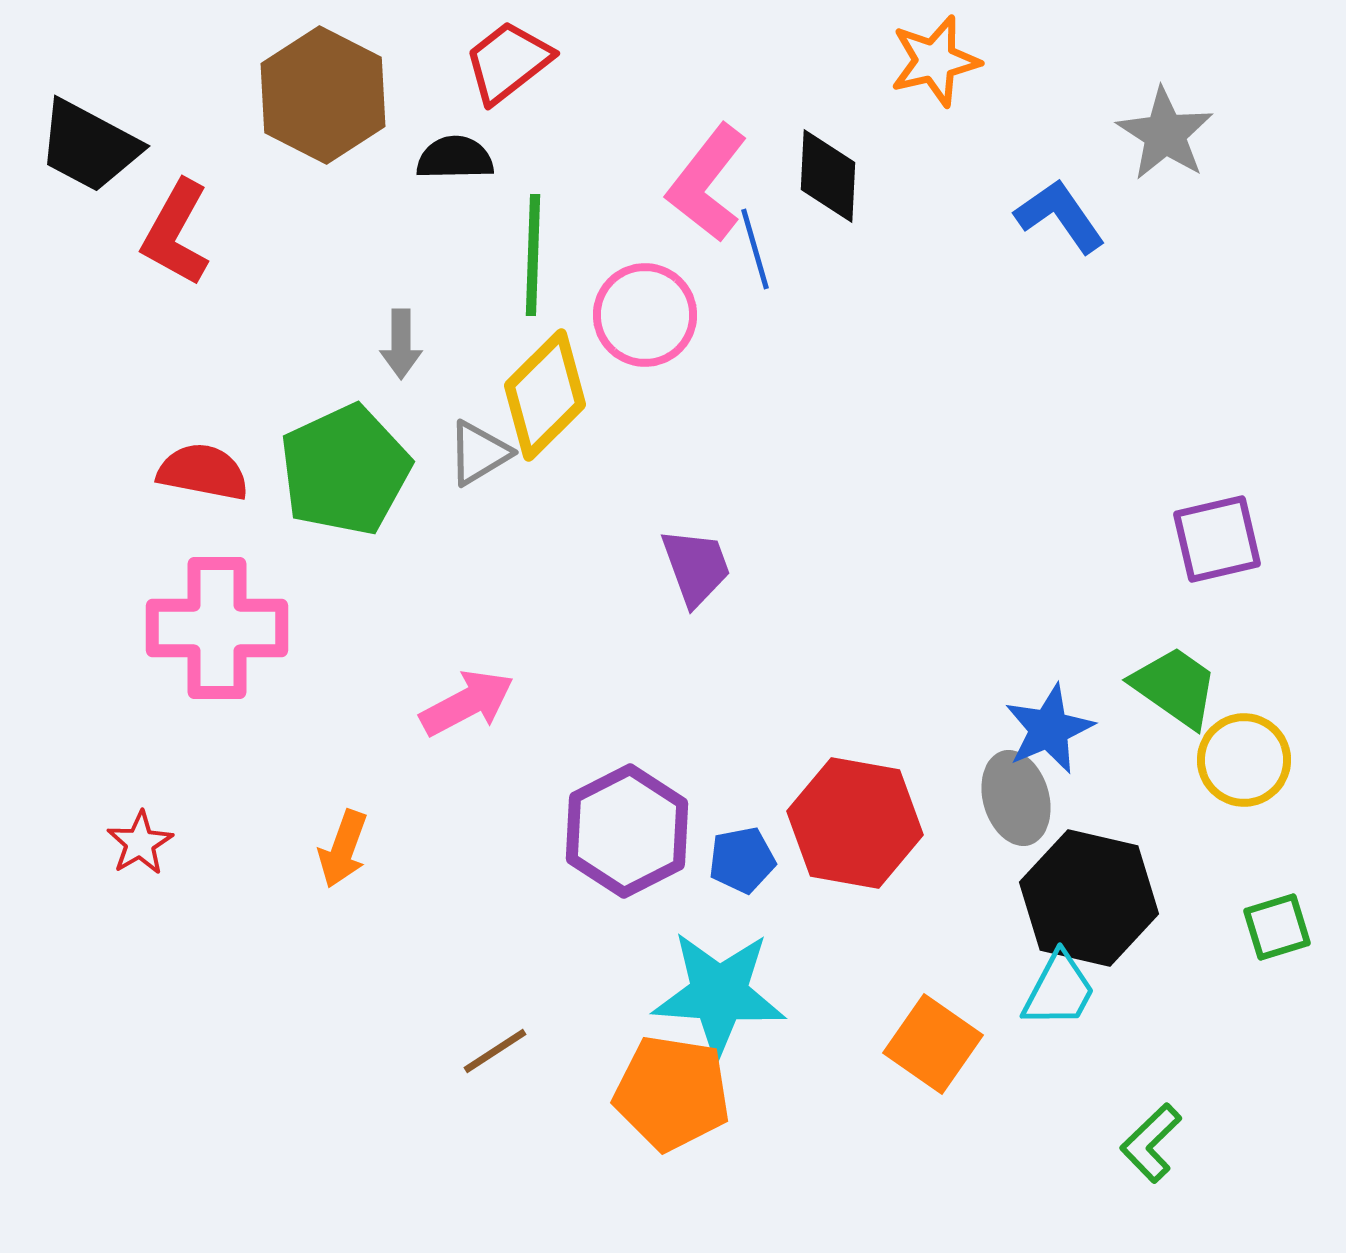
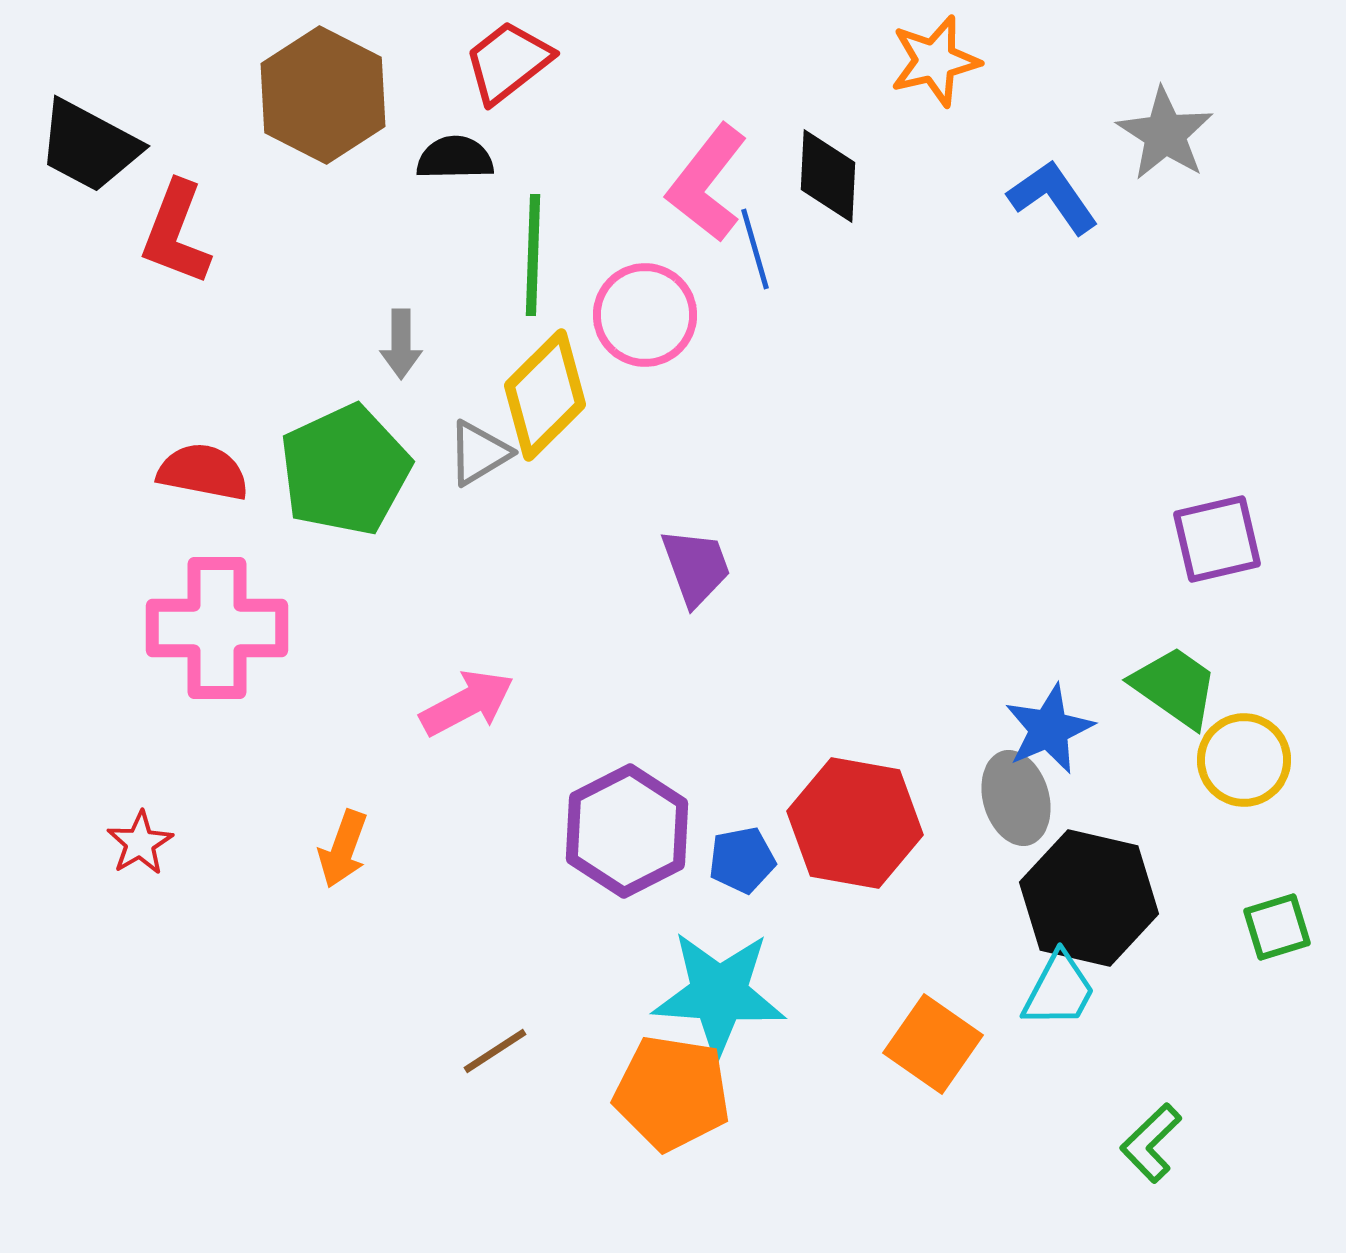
blue L-shape: moved 7 px left, 19 px up
red L-shape: rotated 8 degrees counterclockwise
